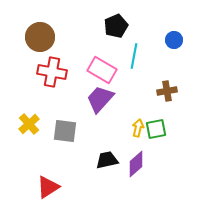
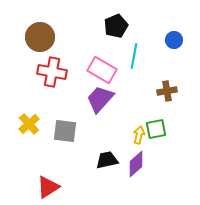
yellow arrow: moved 1 px right, 7 px down
